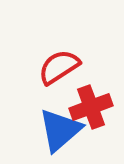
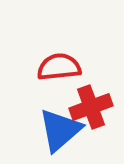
red semicircle: rotated 27 degrees clockwise
